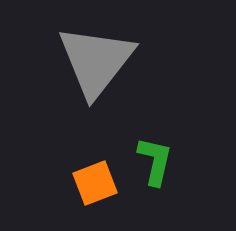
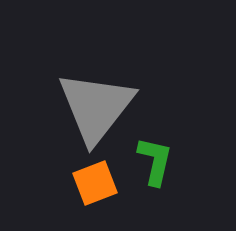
gray triangle: moved 46 px down
